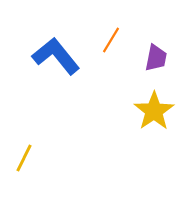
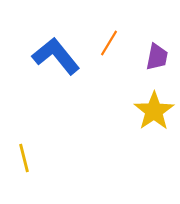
orange line: moved 2 px left, 3 px down
purple trapezoid: moved 1 px right, 1 px up
yellow line: rotated 40 degrees counterclockwise
